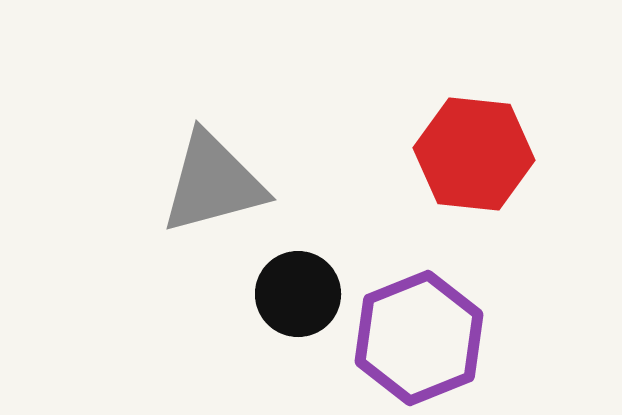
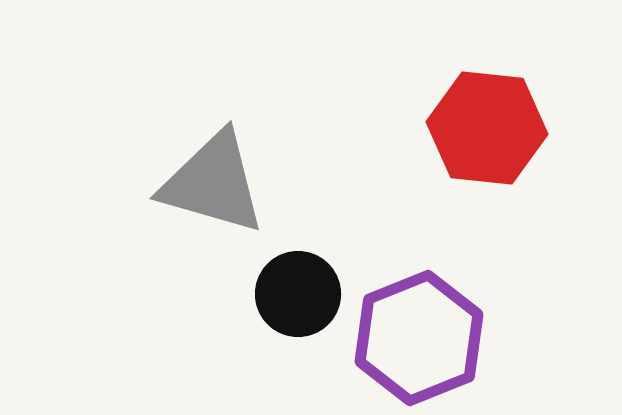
red hexagon: moved 13 px right, 26 px up
gray triangle: rotated 31 degrees clockwise
